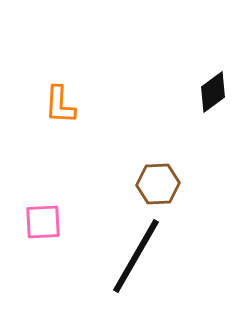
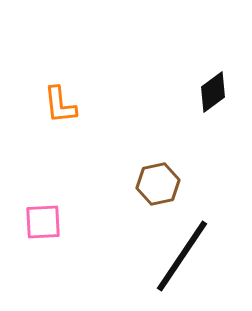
orange L-shape: rotated 9 degrees counterclockwise
brown hexagon: rotated 9 degrees counterclockwise
black line: moved 46 px right; rotated 4 degrees clockwise
